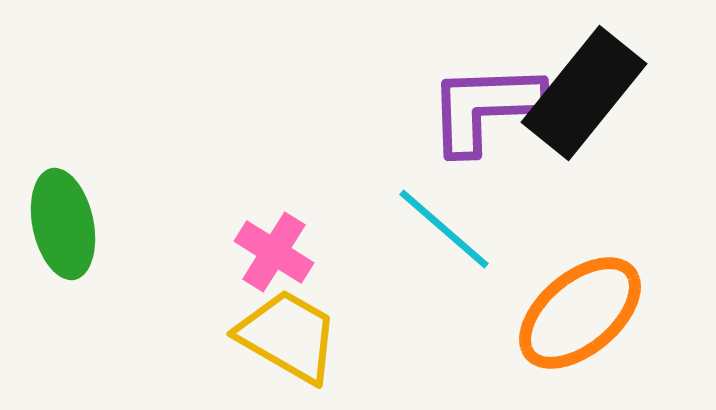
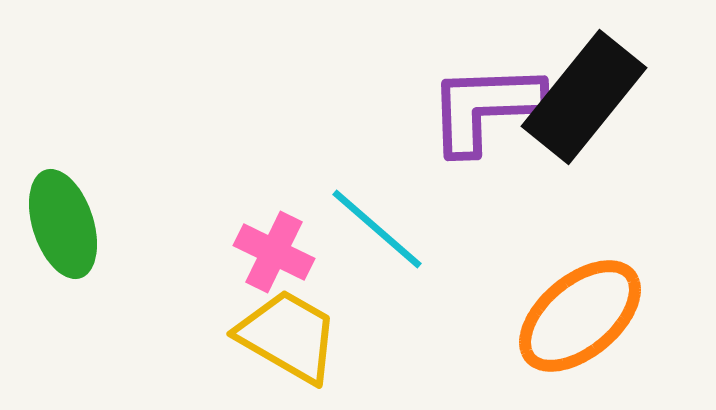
black rectangle: moved 4 px down
green ellipse: rotated 6 degrees counterclockwise
cyan line: moved 67 px left
pink cross: rotated 6 degrees counterclockwise
orange ellipse: moved 3 px down
